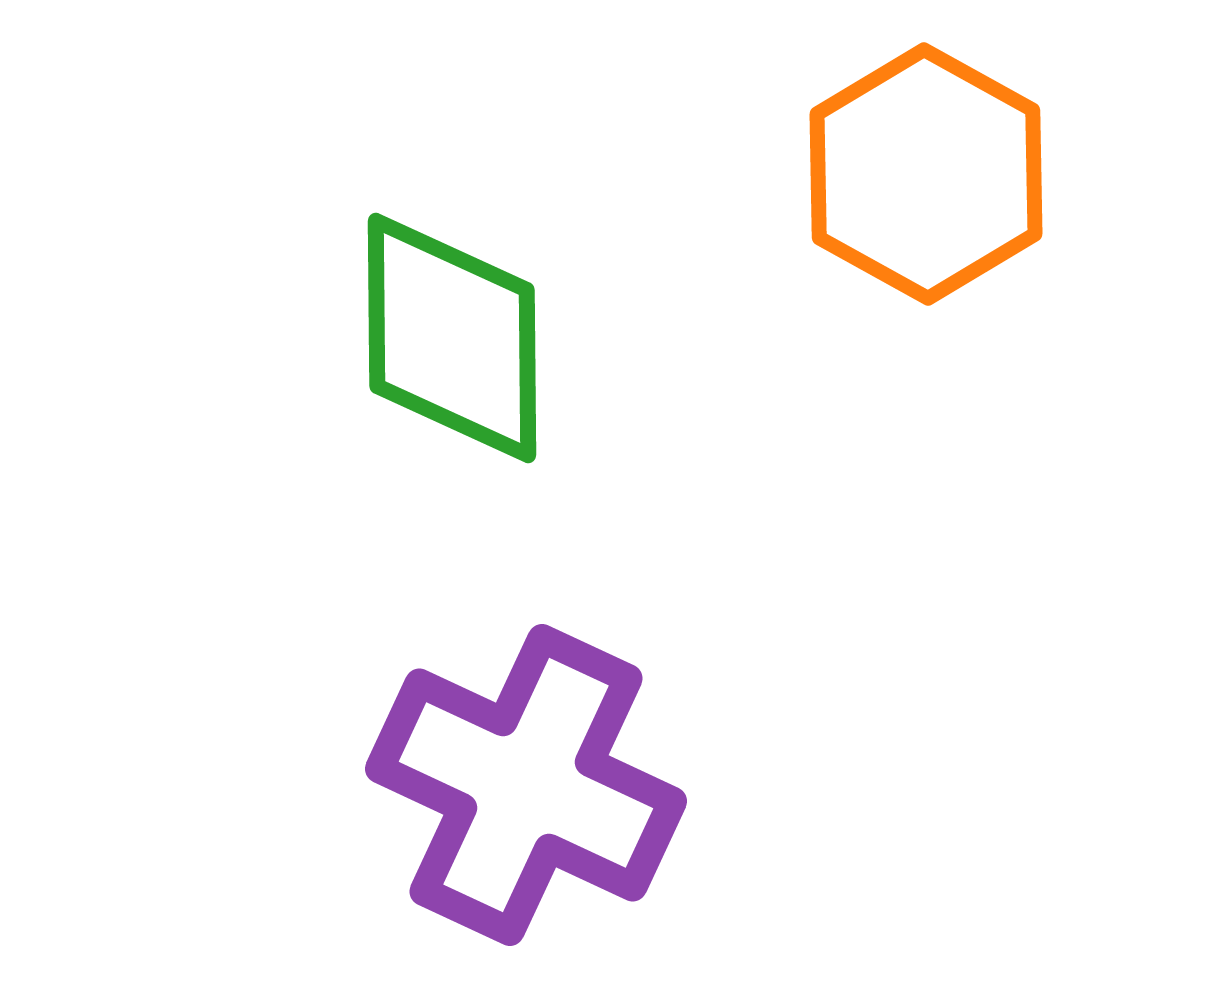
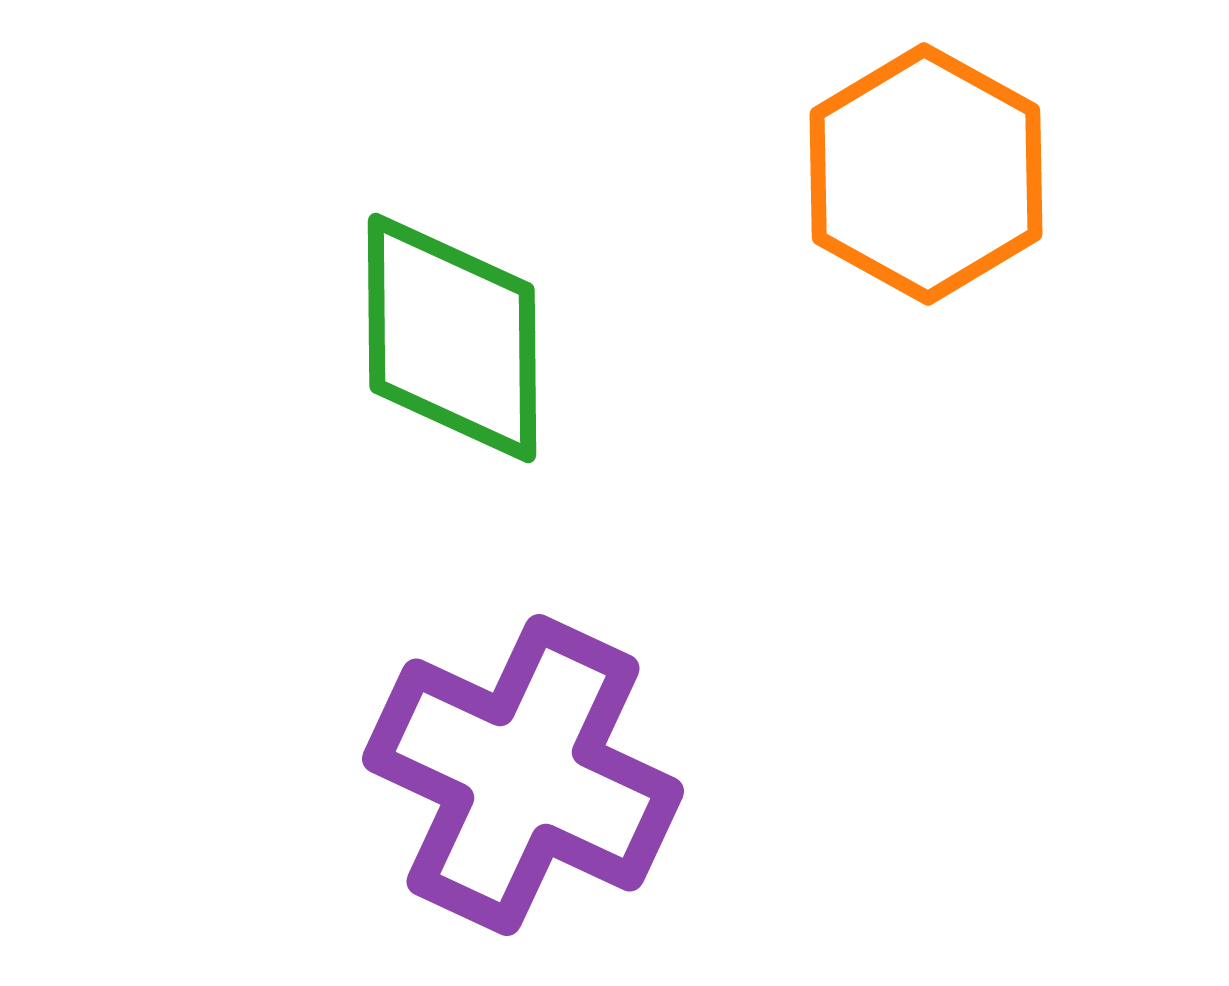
purple cross: moved 3 px left, 10 px up
